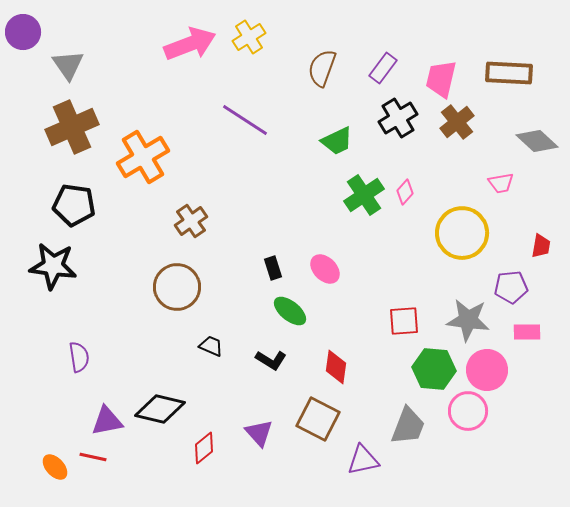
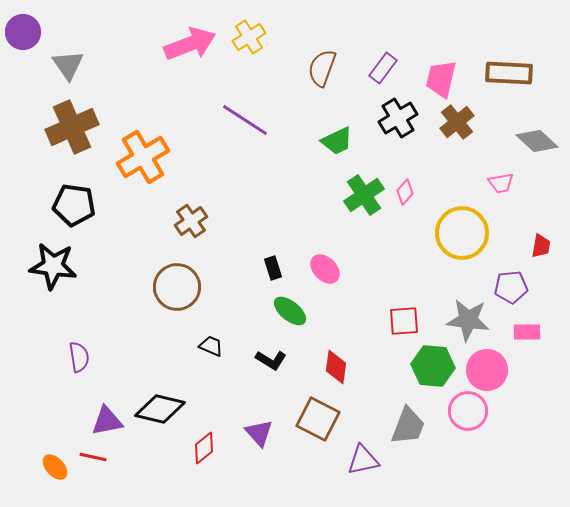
green hexagon at (434, 369): moved 1 px left, 3 px up
